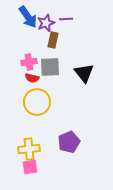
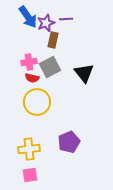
gray square: rotated 25 degrees counterclockwise
pink square: moved 8 px down
